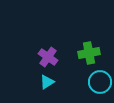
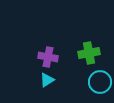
purple cross: rotated 24 degrees counterclockwise
cyan triangle: moved 2 px up
